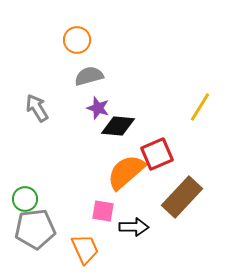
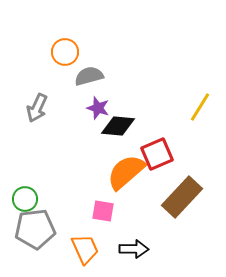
orange circle: moved 12 px left, 12 px down
gray arrow: rotated 124 degrees counterclockwise
black arrow: moved 22 px down
